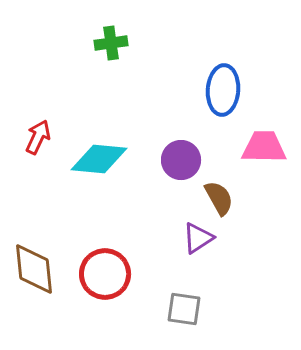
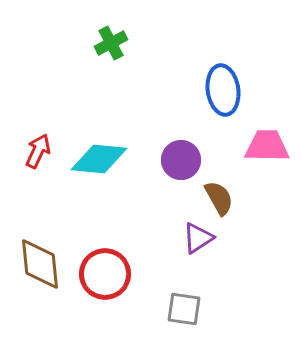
green cross: rotated 20 degrees counterclockwise
blue ellipse: rotated 12 degrees counterclockwise
red arrow: moved 14 px down
pink trapezoid: moved 3 px right, 1 px up
brown diamond: moved 6 px right, 5 px up
